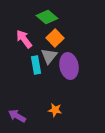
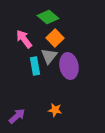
green diamond: moved 1 px right
cyan rectangle: moved 1 px left, 1 px down
purple arrow: rotated 108 degrees clockwise
